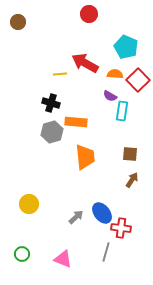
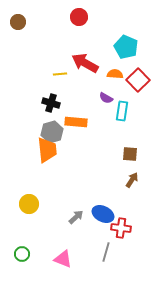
red circle: moved 10 px left, 3 px down
purple semicircle: moved 4 px left, 2 px down
orange trapezoid: moved 38 px left, 7 px up
blue ellipse: moved 1 px right, 1 px down; rotated 25 degrees counterclockwise
